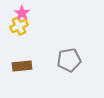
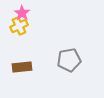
brown rectangle: moved 1 px down
